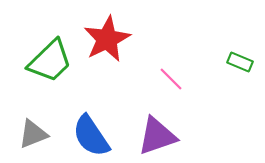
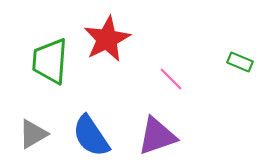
green trapezoid: rotated 138 degrees clockwise
gray triangle: rotated 8 degrees counterclockwise
